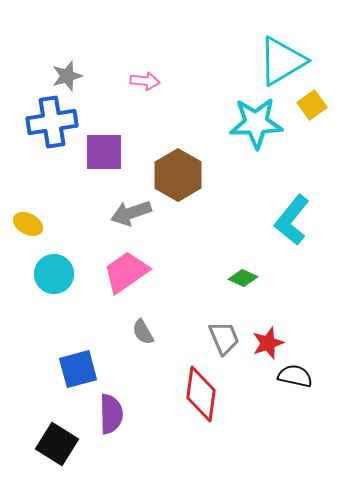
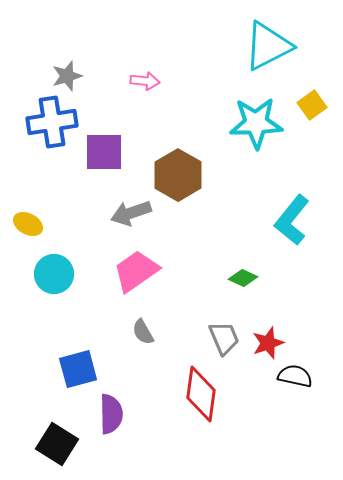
cyan triangle: moved 14 px left, 15 px up; rotated 4 degrees clockwise
pink trapezoid: moved 10 px right, 1 px up
